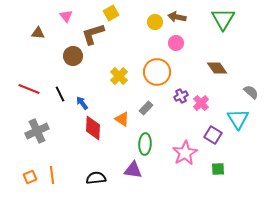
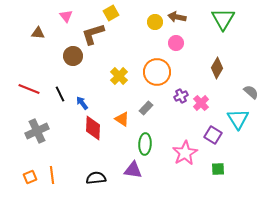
brown diamond: rotated 65 degrees clockwise
